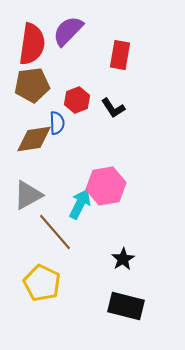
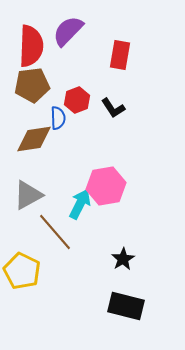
red semicircle: moved 1 px left, 2 px down; rotated 6 degrees counterclockwise
blue semicircle: moved 1 px right, 5 px up
yellow pentagon: moved 20 px left, 12 px up
